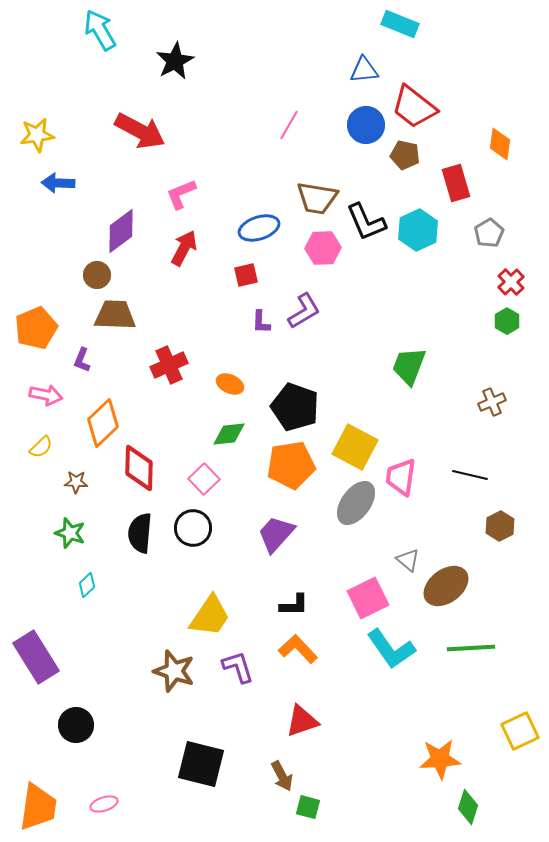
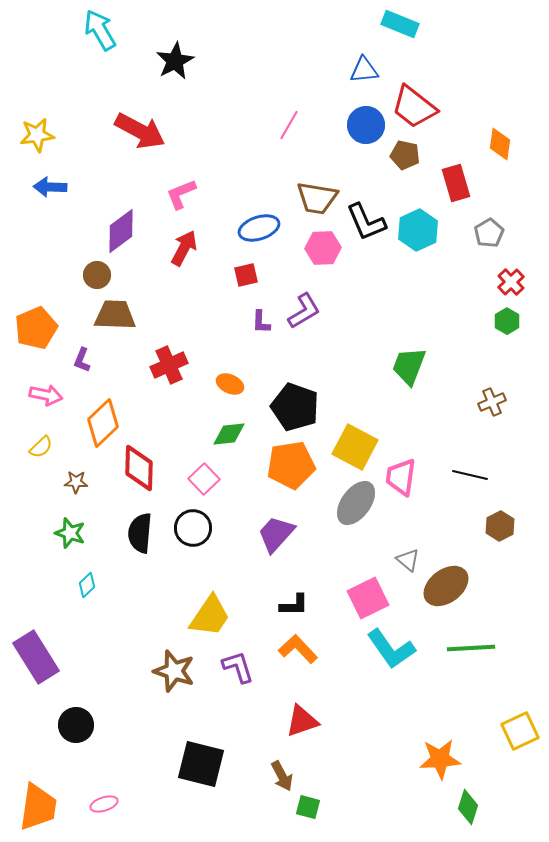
blue arrow at (58, 183): moved 8 px left, 4 px down
